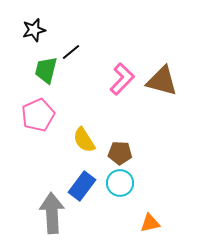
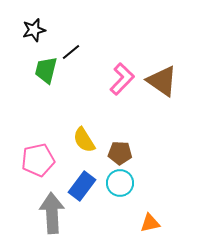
brown triangle: rotated 20 degrees clockwise
pink pentagon: moved 45 px down; rotated 12 degrees clockwise
